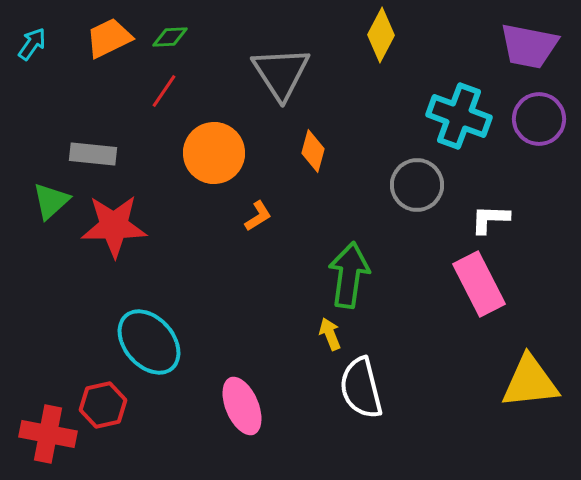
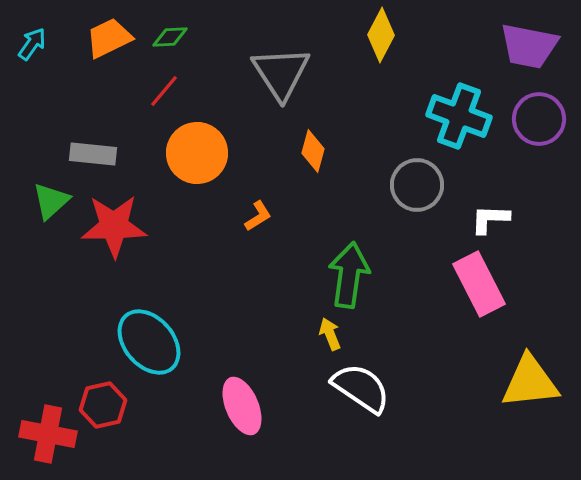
red line: rotated 6 degrees clockwise
orange circle: moved 17 px left
white semicircle: rotated 138 degrees clockwise
